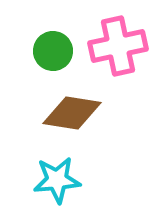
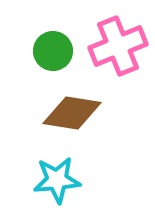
pink cross: rotated 10 degrees counterclockwise
